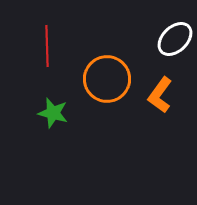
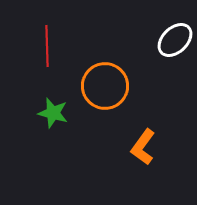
white ellipse: moved 1 px down
orange circle: moved 2 px left, 7 px down
orange L-shape: moved 17 px left, 52 px down
